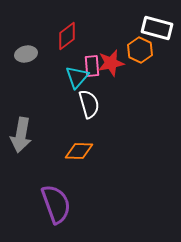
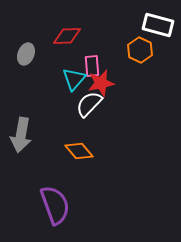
white rectangle: moved 1 px right, 3 px up
red diamond: rotated 36 degrees clockwise
gray ellipse: rotated 55 degrees counterclockwise
red star: moved 10 px left, 20 px down
cyan triangle: moved 3 px left, 2 px down
white semicircle: rotated 120 degrees counterclockwise
orange diamond: rotated 48 degrees clockwise
purple semicircle: moved 1 px left, 1 px down
